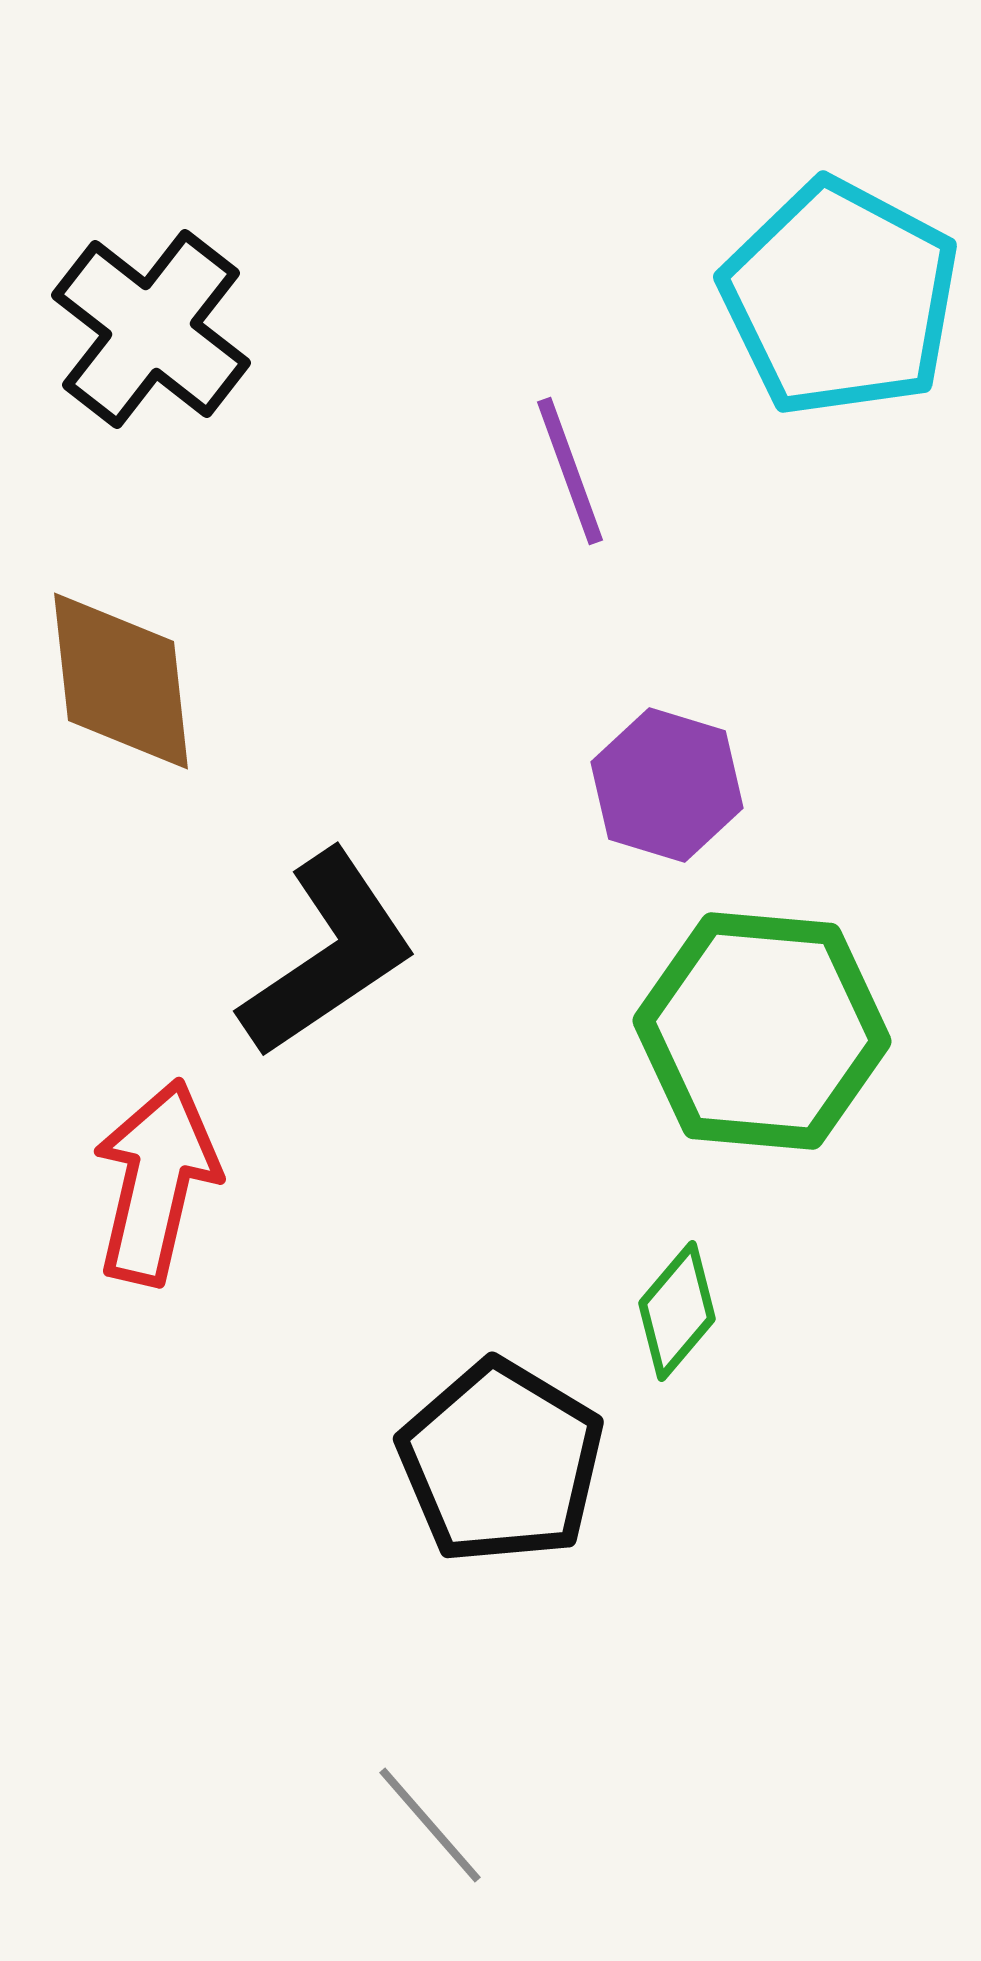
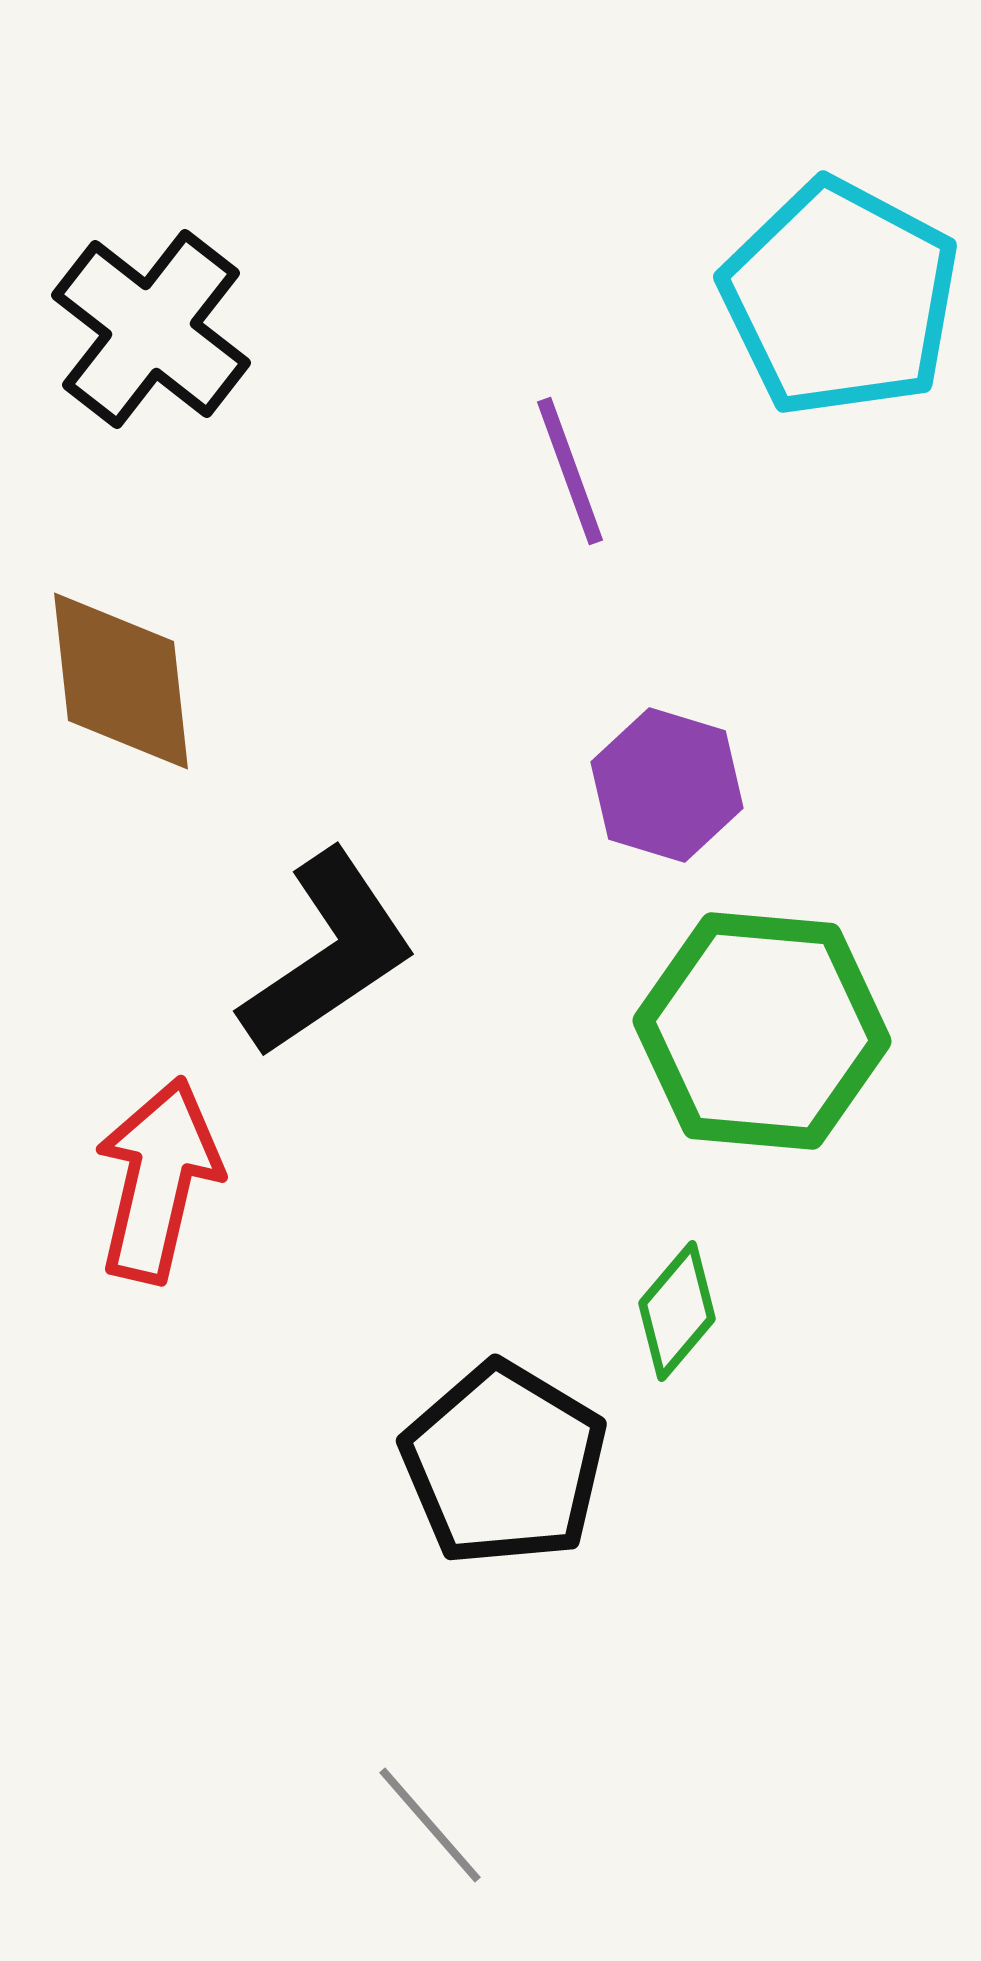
red arrow: moved 2 px right, 2 px up
black pentagon: moved 3 px right, 2 px down
